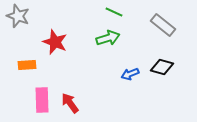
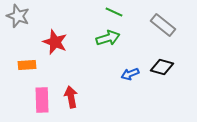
red arrow: moved 1 px right, 6 px up; rotated 25 degrees clockwise
